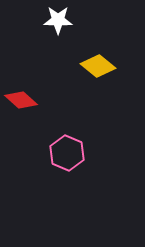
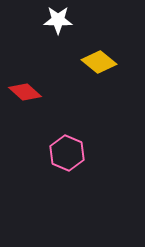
yellow diamond: moved 1 px right, 4 px up
red diamond: moved 4 px right, 8 px up
